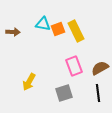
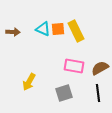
cyan triangle: moved 5 px down; rotated 14 degrees clockwise
orange square: rotated 16 degrees clockwise
pink rectangle: rotated 60 degrees counterclockwise
